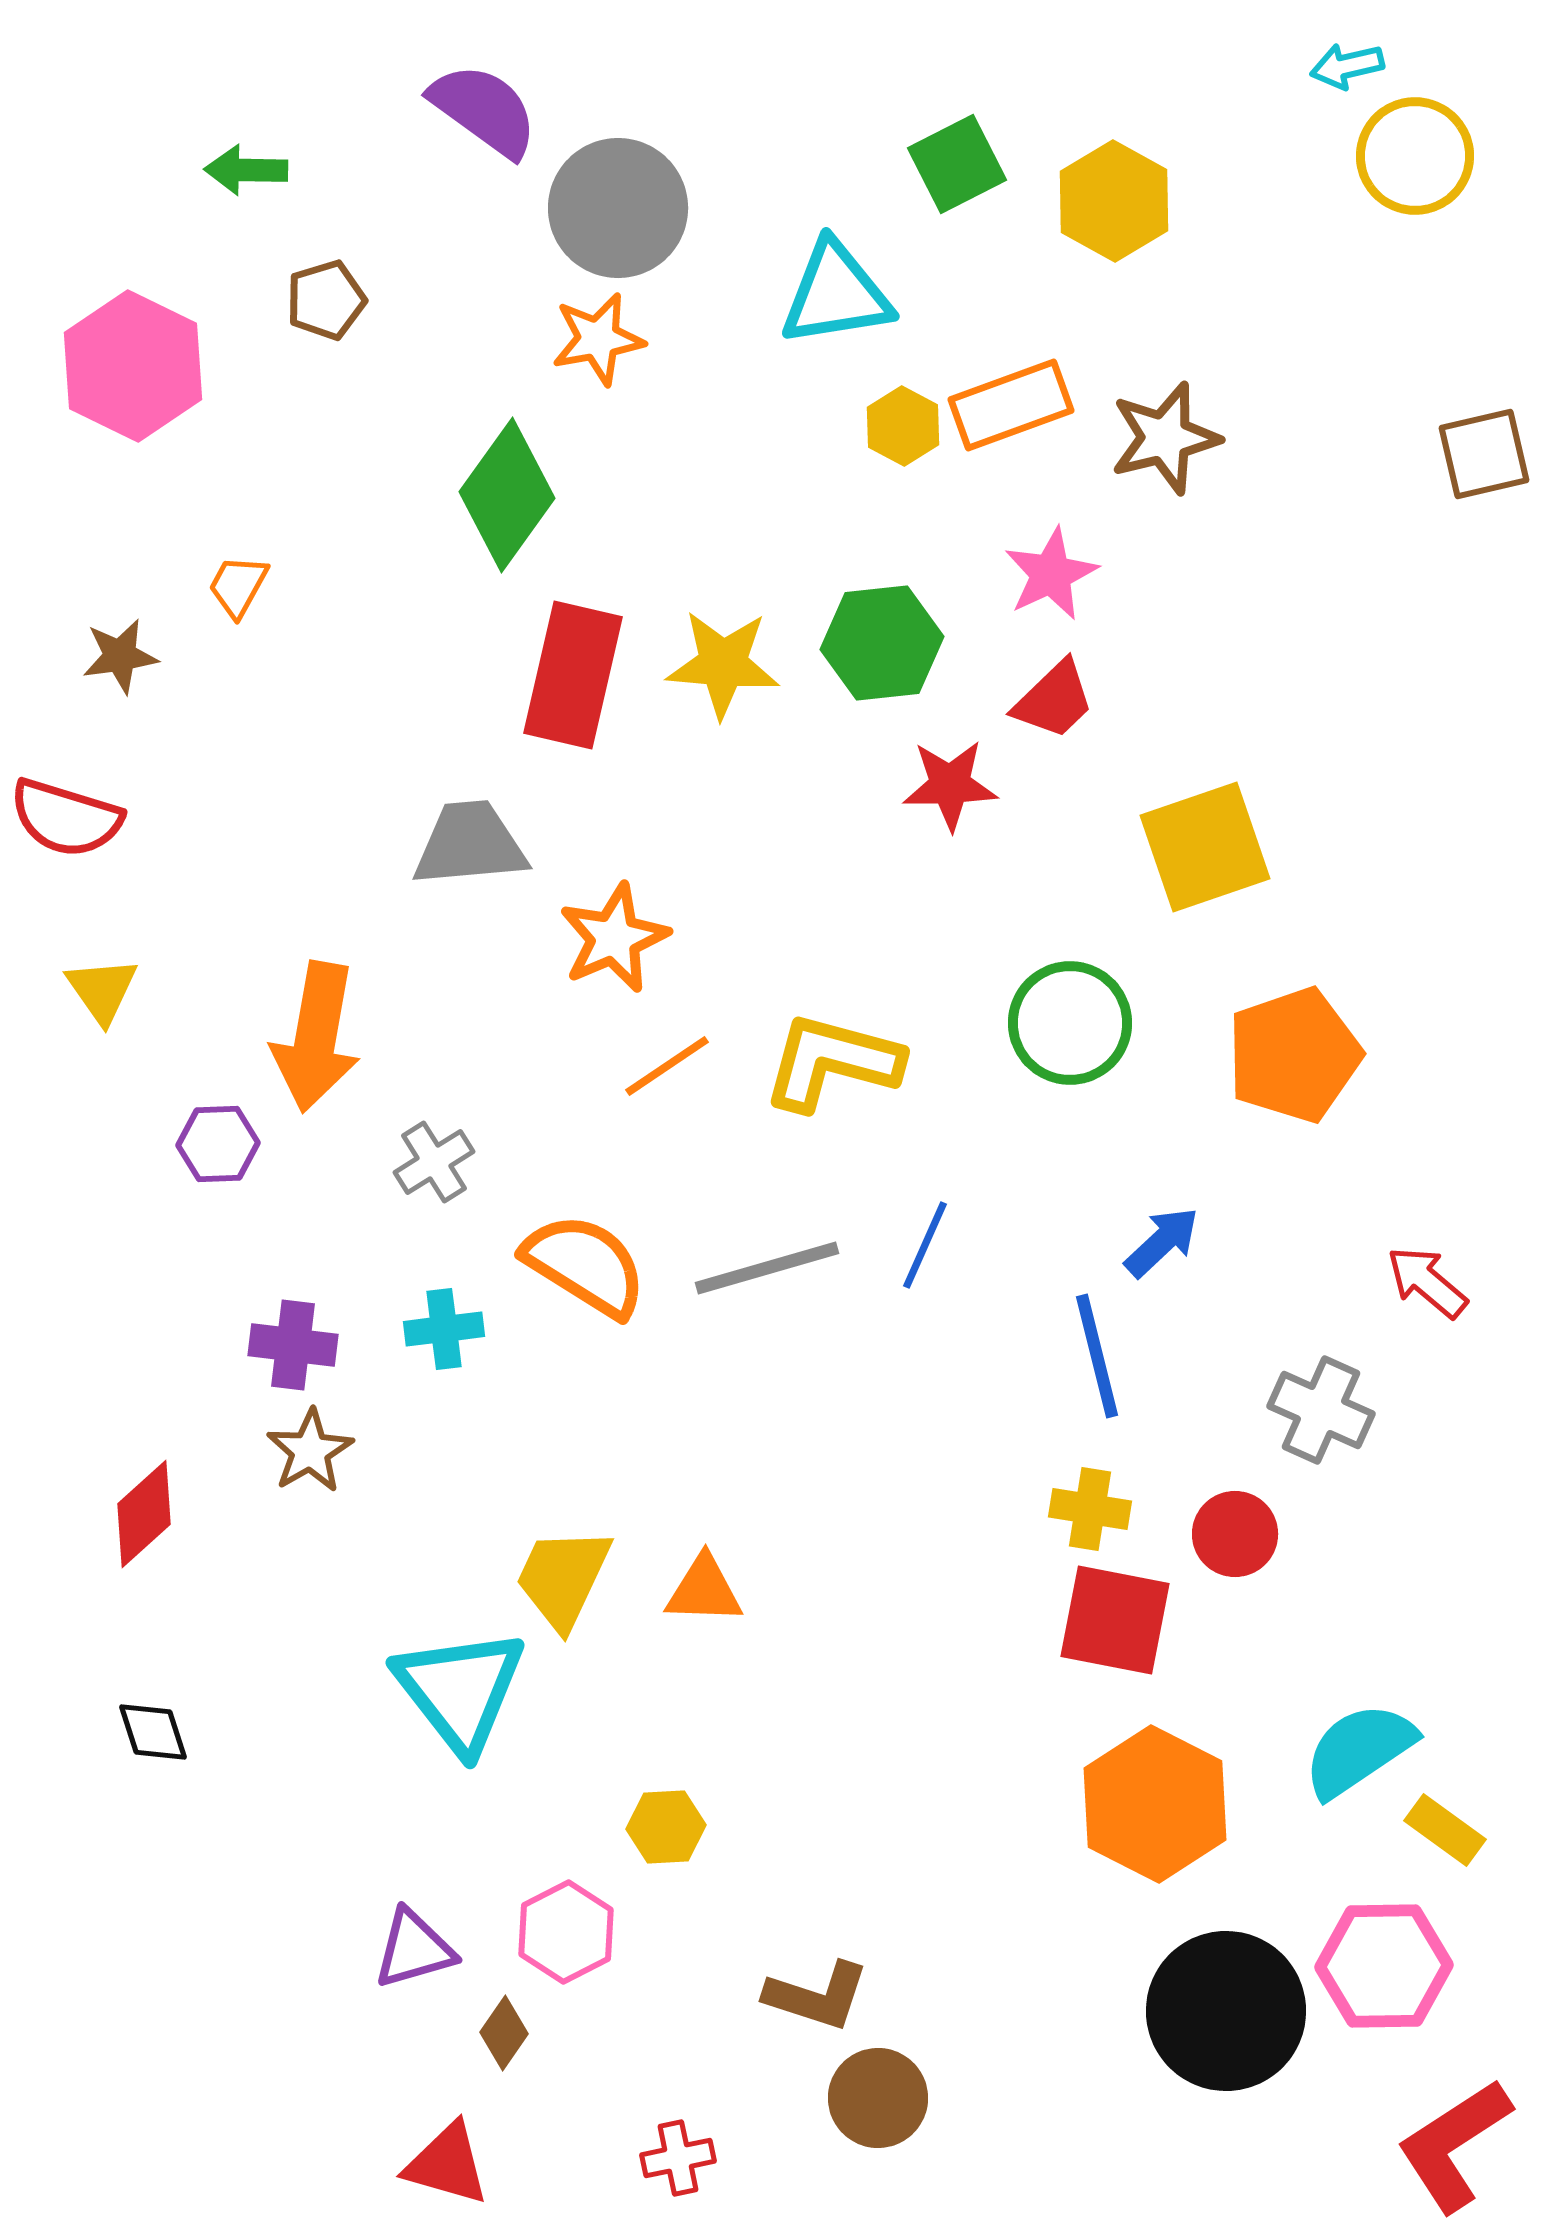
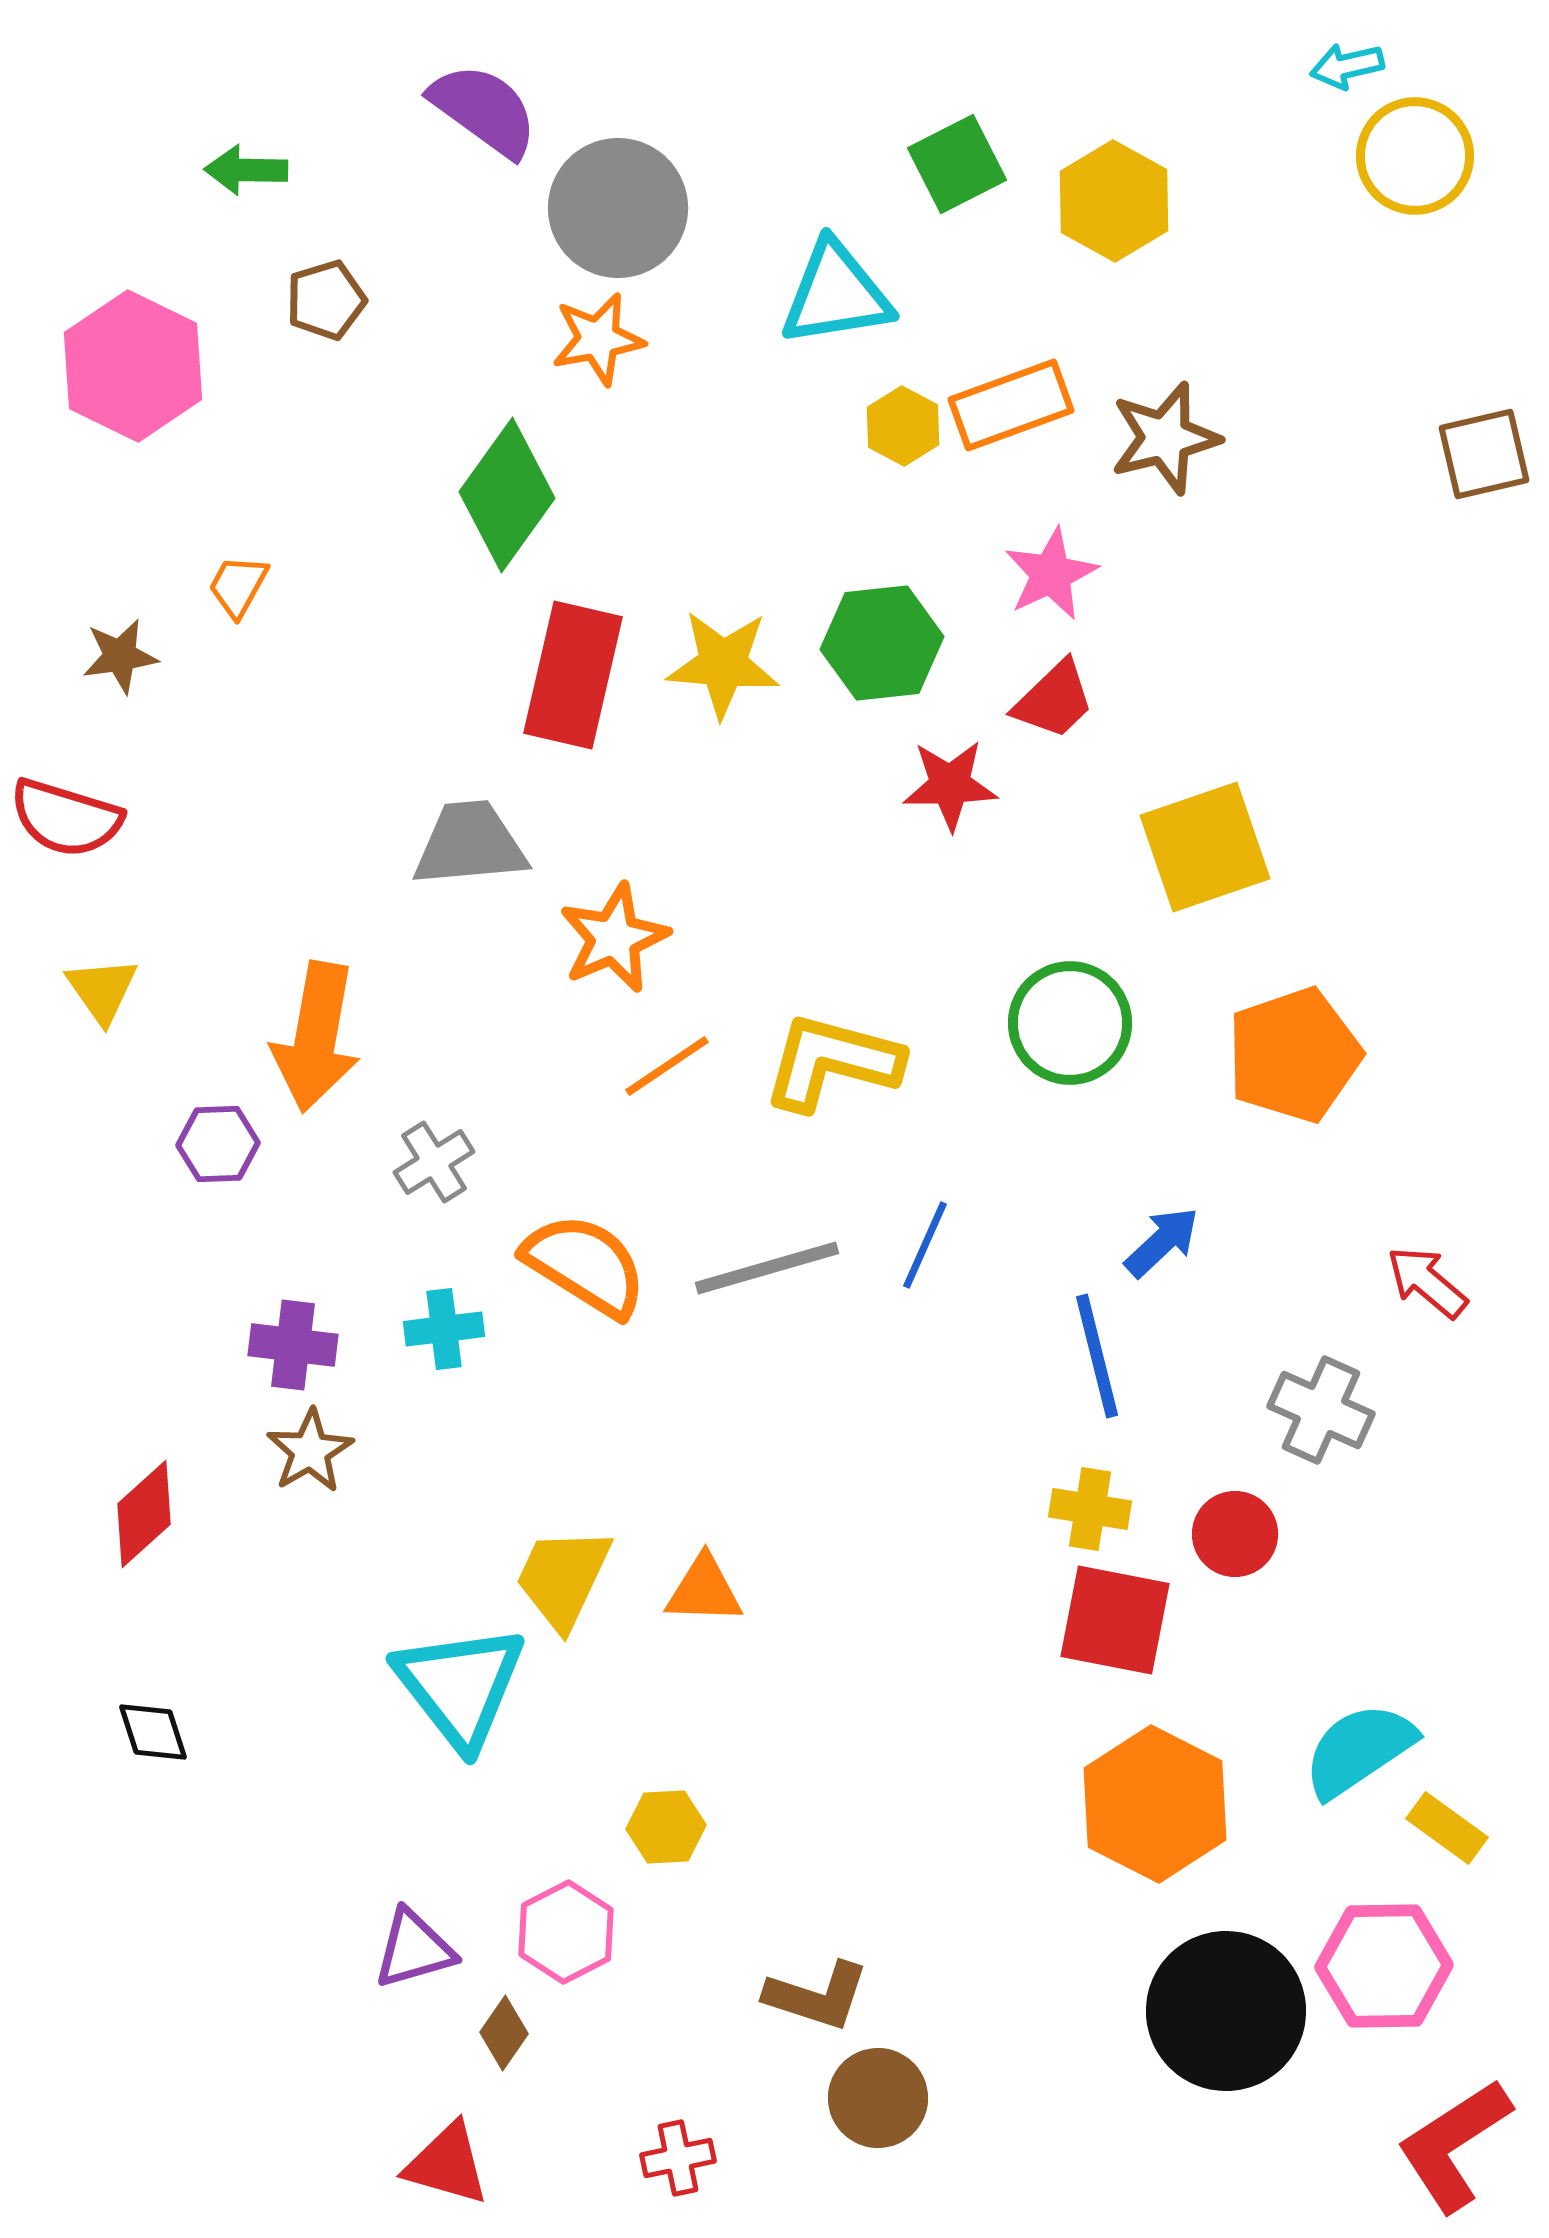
cyan triangle at (460, 1690): moved 4 px up
yellow rectangle at (1445, 1830): moved 2 px right, 2 px up
